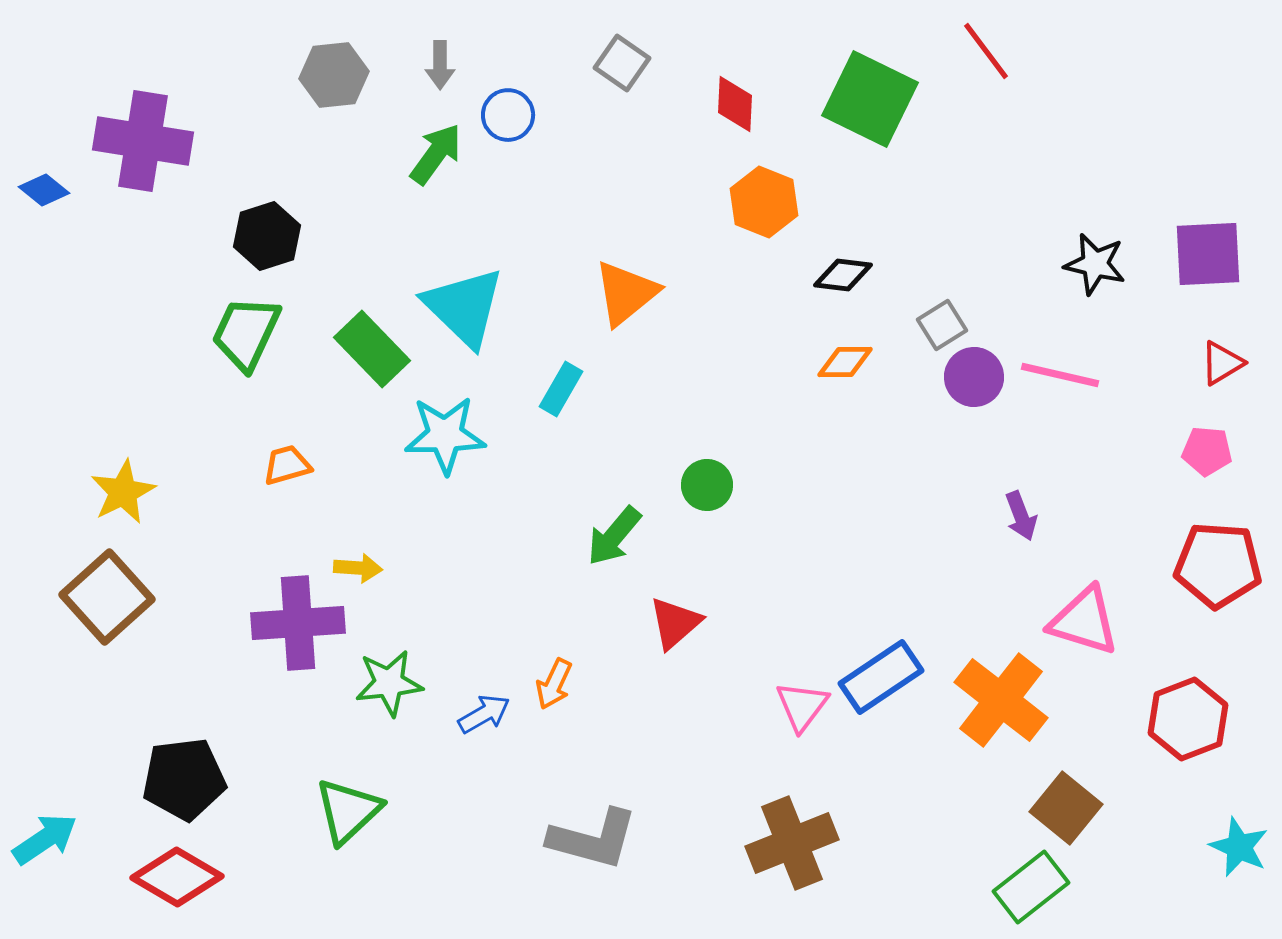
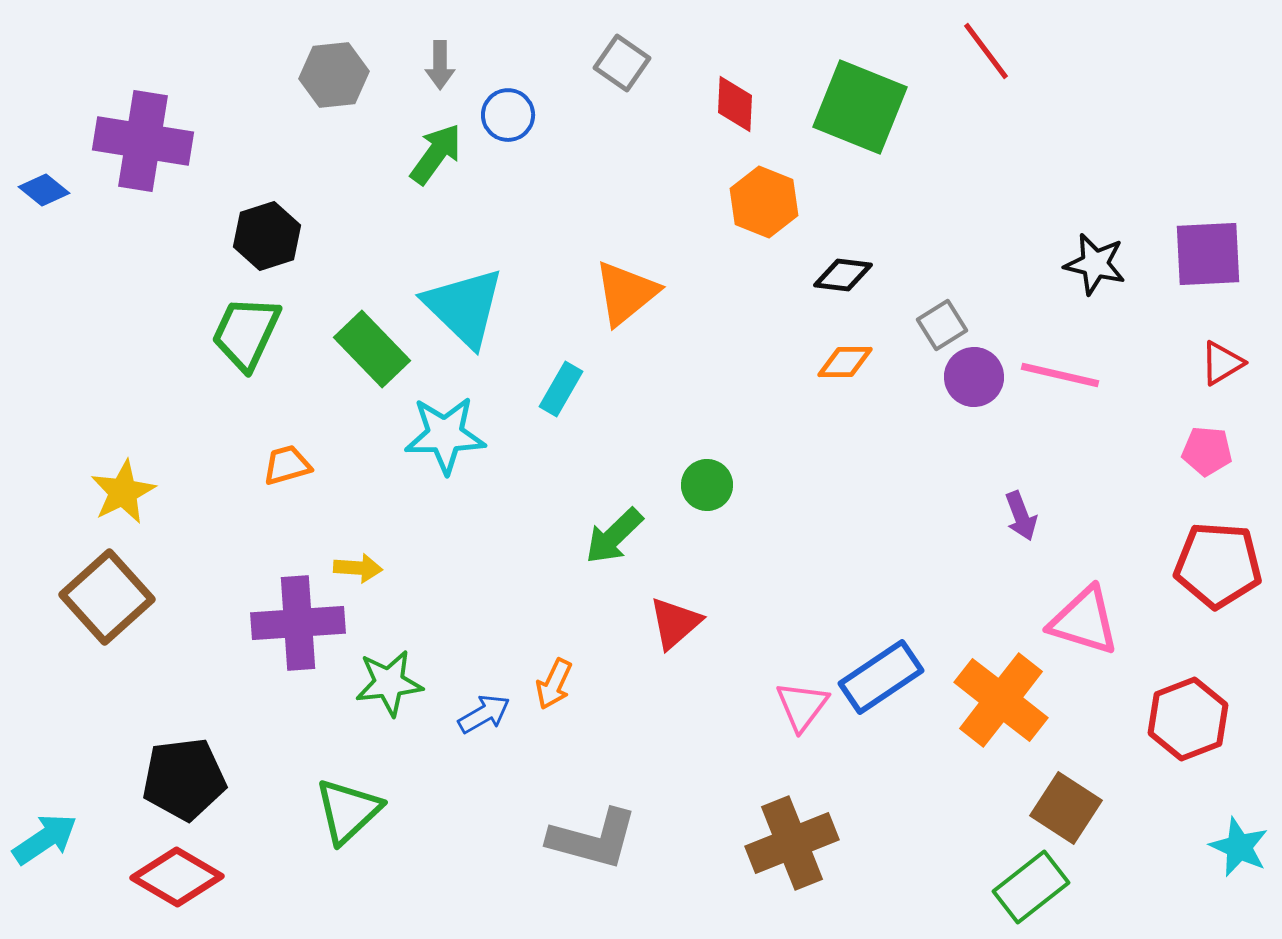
green square at (870, 99): moved 10 px left, 8 px down; rotated 4 degrees counterclockwise
green arrow at (614, 536): rotated 6 degrees clockwise
brown square at (1066, 808): rotated 6 degrees counterclockwise
